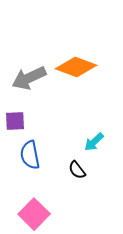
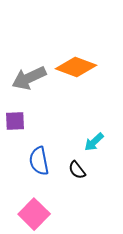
blue semicircle: moved 9 px right, 6 px down
